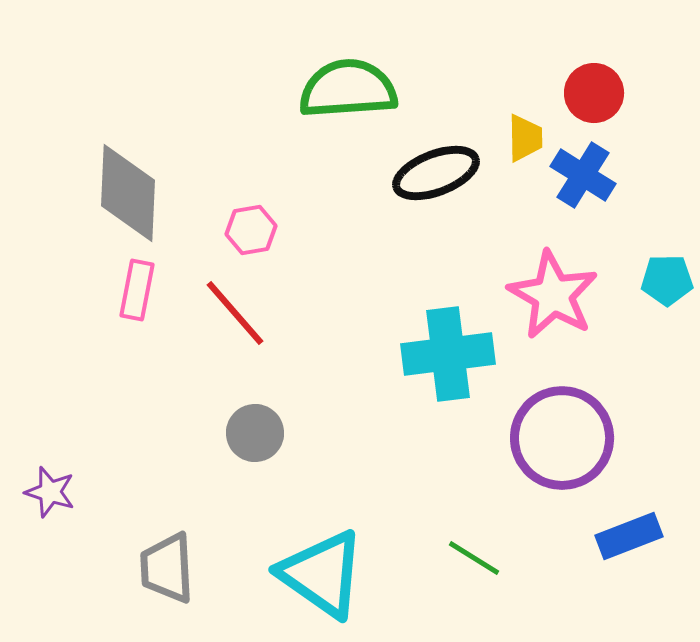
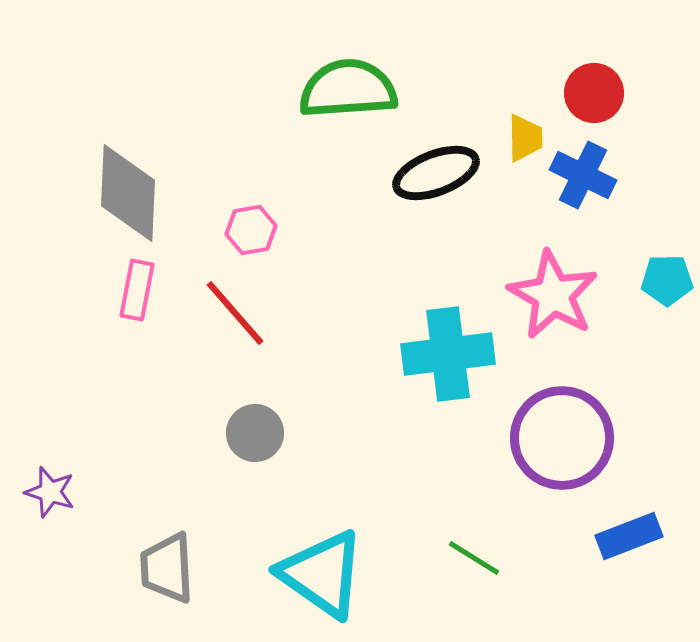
blue cross: rotated 6 degrees counterclockwise
